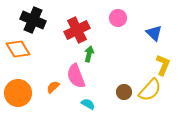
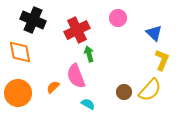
orange diamond: moved 2 px right, 3 px down; rotated 20 degrees clockwise
green arrow: rotated 28 degrees counterclockwise
yellow L-shape: moved 1 px left, 5 px up
